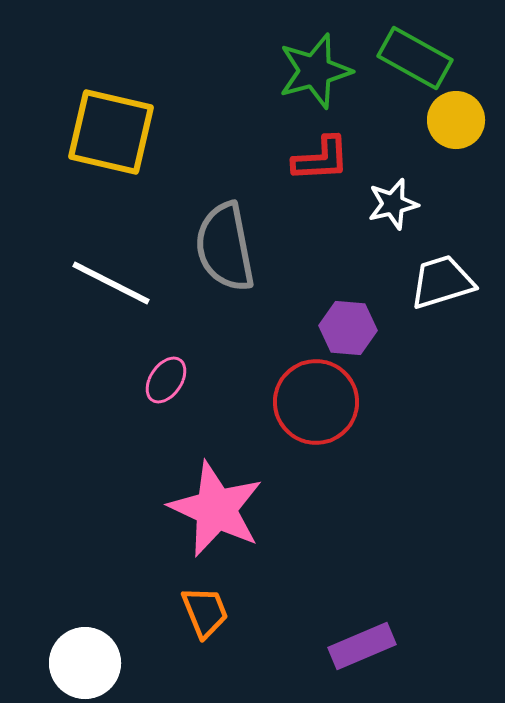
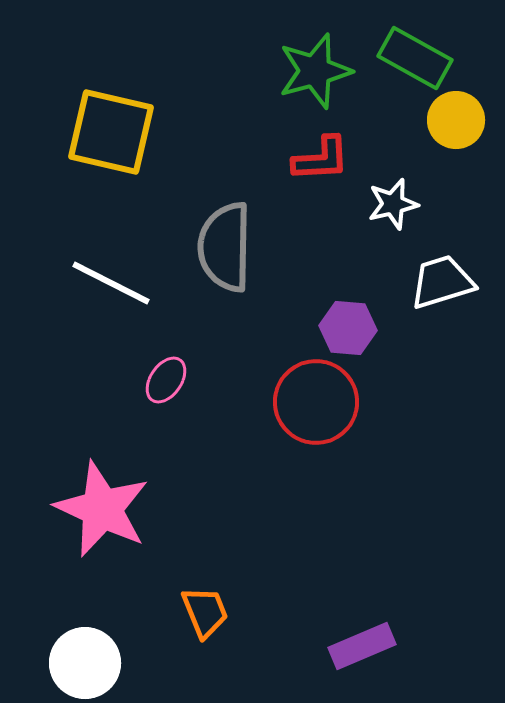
gray semicircle: rotated 12 degrees clockwise
pink star: moved 114 px left
